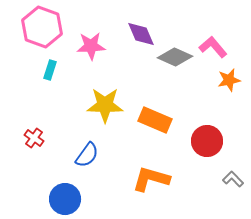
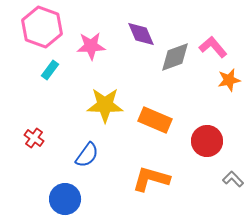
gray diamond: rotated 44 degrees counterclockwise
cyan rectangle: rotated 18 degrees clockwise
